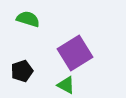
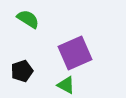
green semicircle: rotated 15 degrees clockwise
purple square: rotated 8 degrees clockwise
